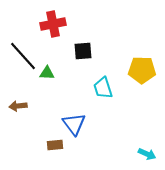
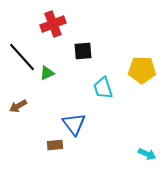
red cross: rotated 10 degrees counterclockwise
black line: moved 1 px left, 1 px down
green triangle: rotated 28 degrees counterclockwise
brown arrow: rotated 24 degrees counterclockwise
